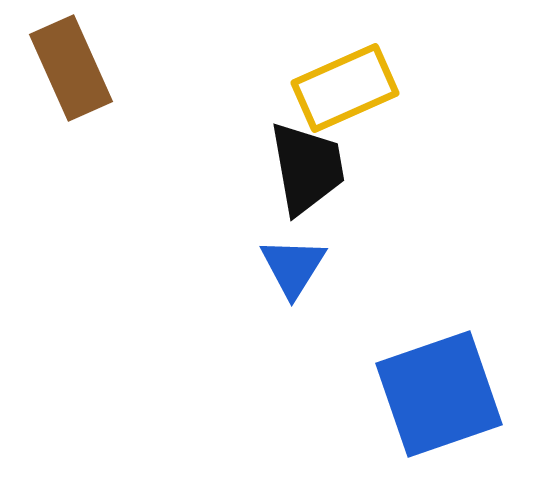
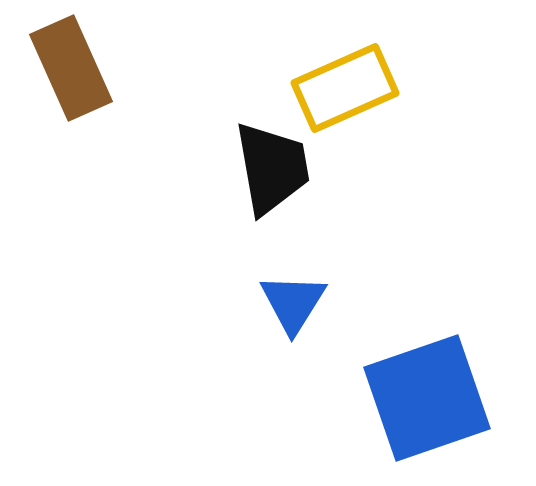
black trapezoid: moved 35 px left
blue triangle: moved 36 px down
blue square: moved 12 px left, 4 px down
